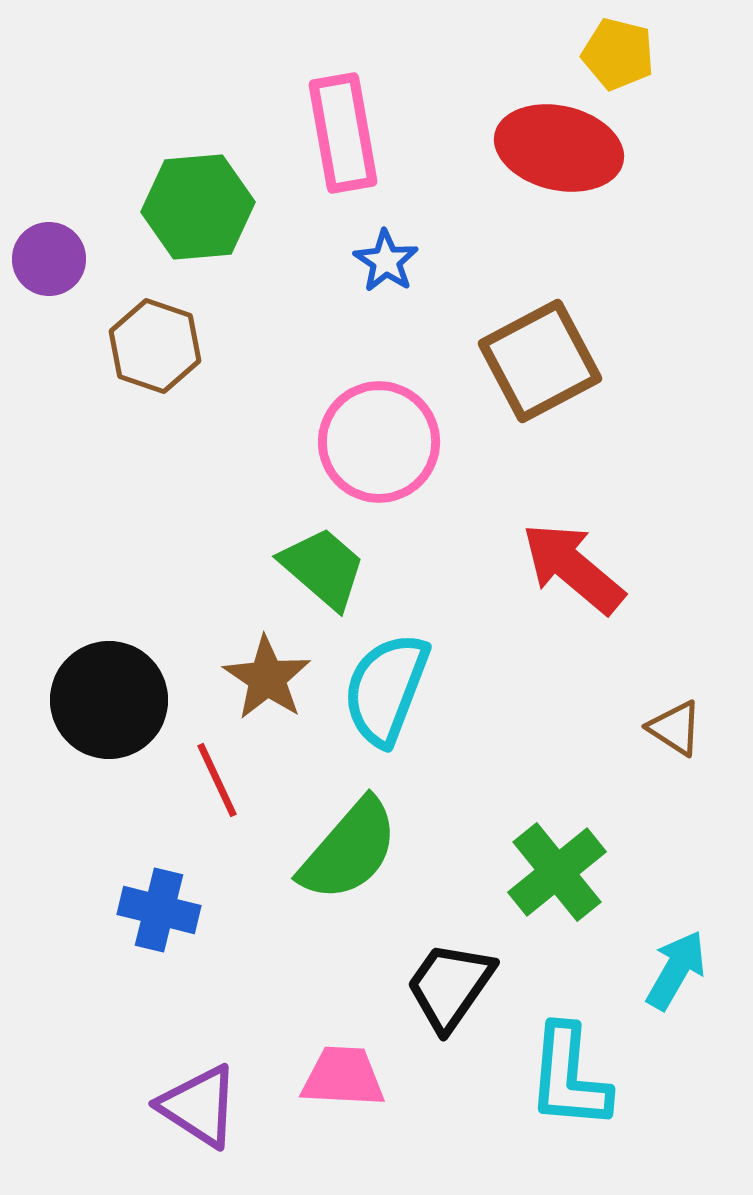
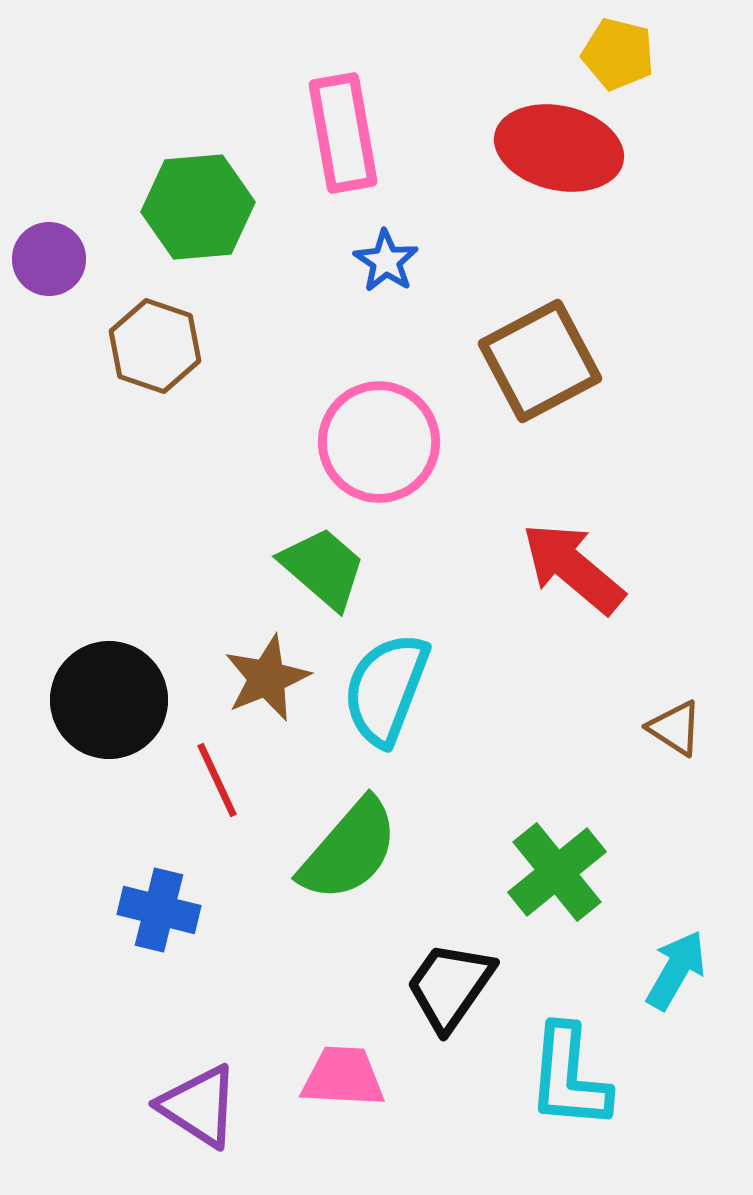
brown star: rotated 16 degrees clockwise
